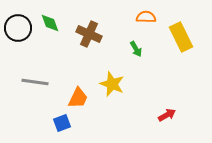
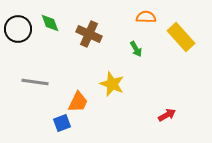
black circle: moved 1 px down
yellow rectangle: rotated 16 degrees counterclockwise
orange trapezoid: moved 4 px down
